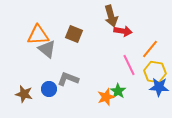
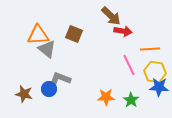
brown arrow: rotated 30 degrees counterclockwise
orange line: rotated 48 degrees clockwise
gray L-shape: moved 8 px left
green star: moved 13 px right, 9 px down
orange star: rotated 18 degrees clockwise
